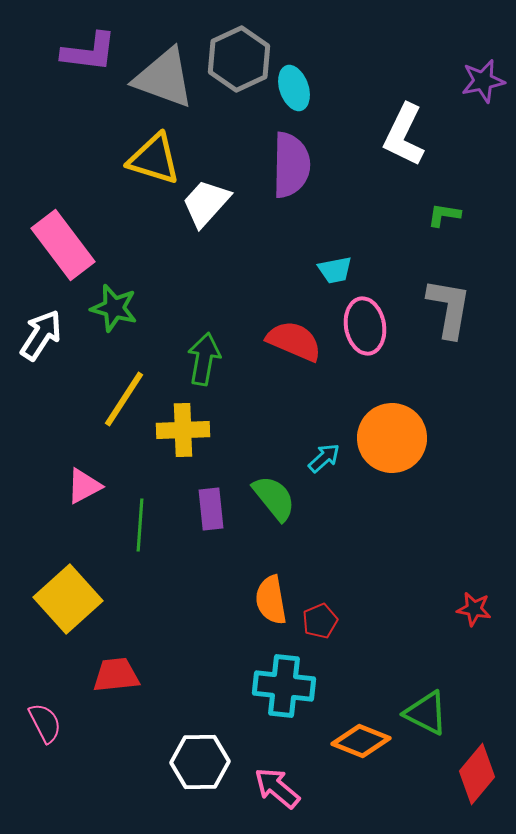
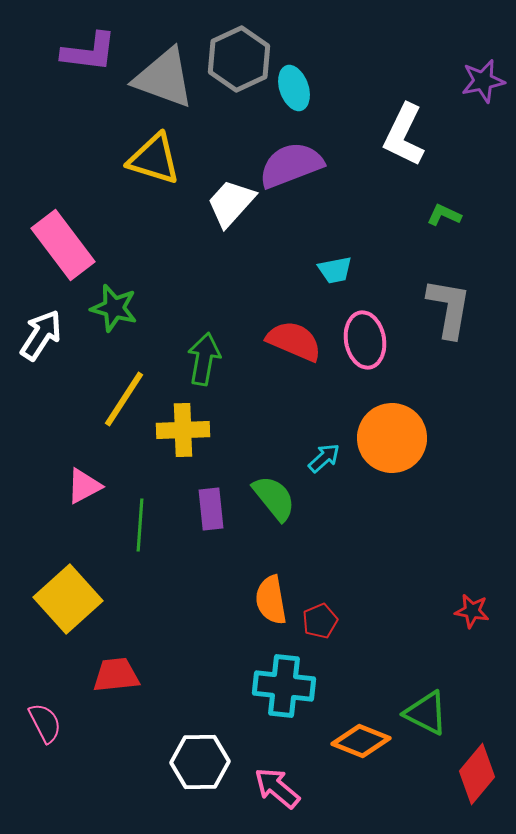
purple semicircle: rotated 112 degrees counterclockwise
white trapezoid: moved 25 px right
green L-shape: rotated 16 degrees clockwise
pink ellipse: moved 14 px down
red star: moved 2 px left, 2 px down
